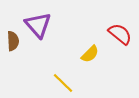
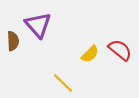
red semicircle: moved 16 px down
